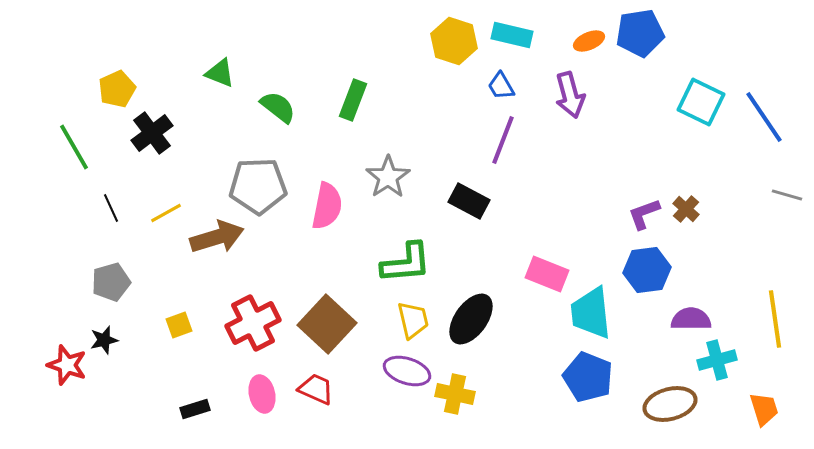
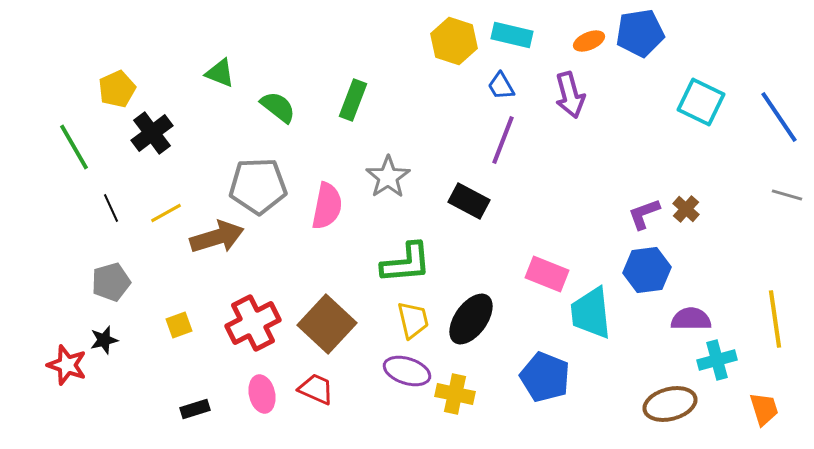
blue line at (764, 117): moved 15 px right
blue pentagon at (588, 377): moved 43 px left
